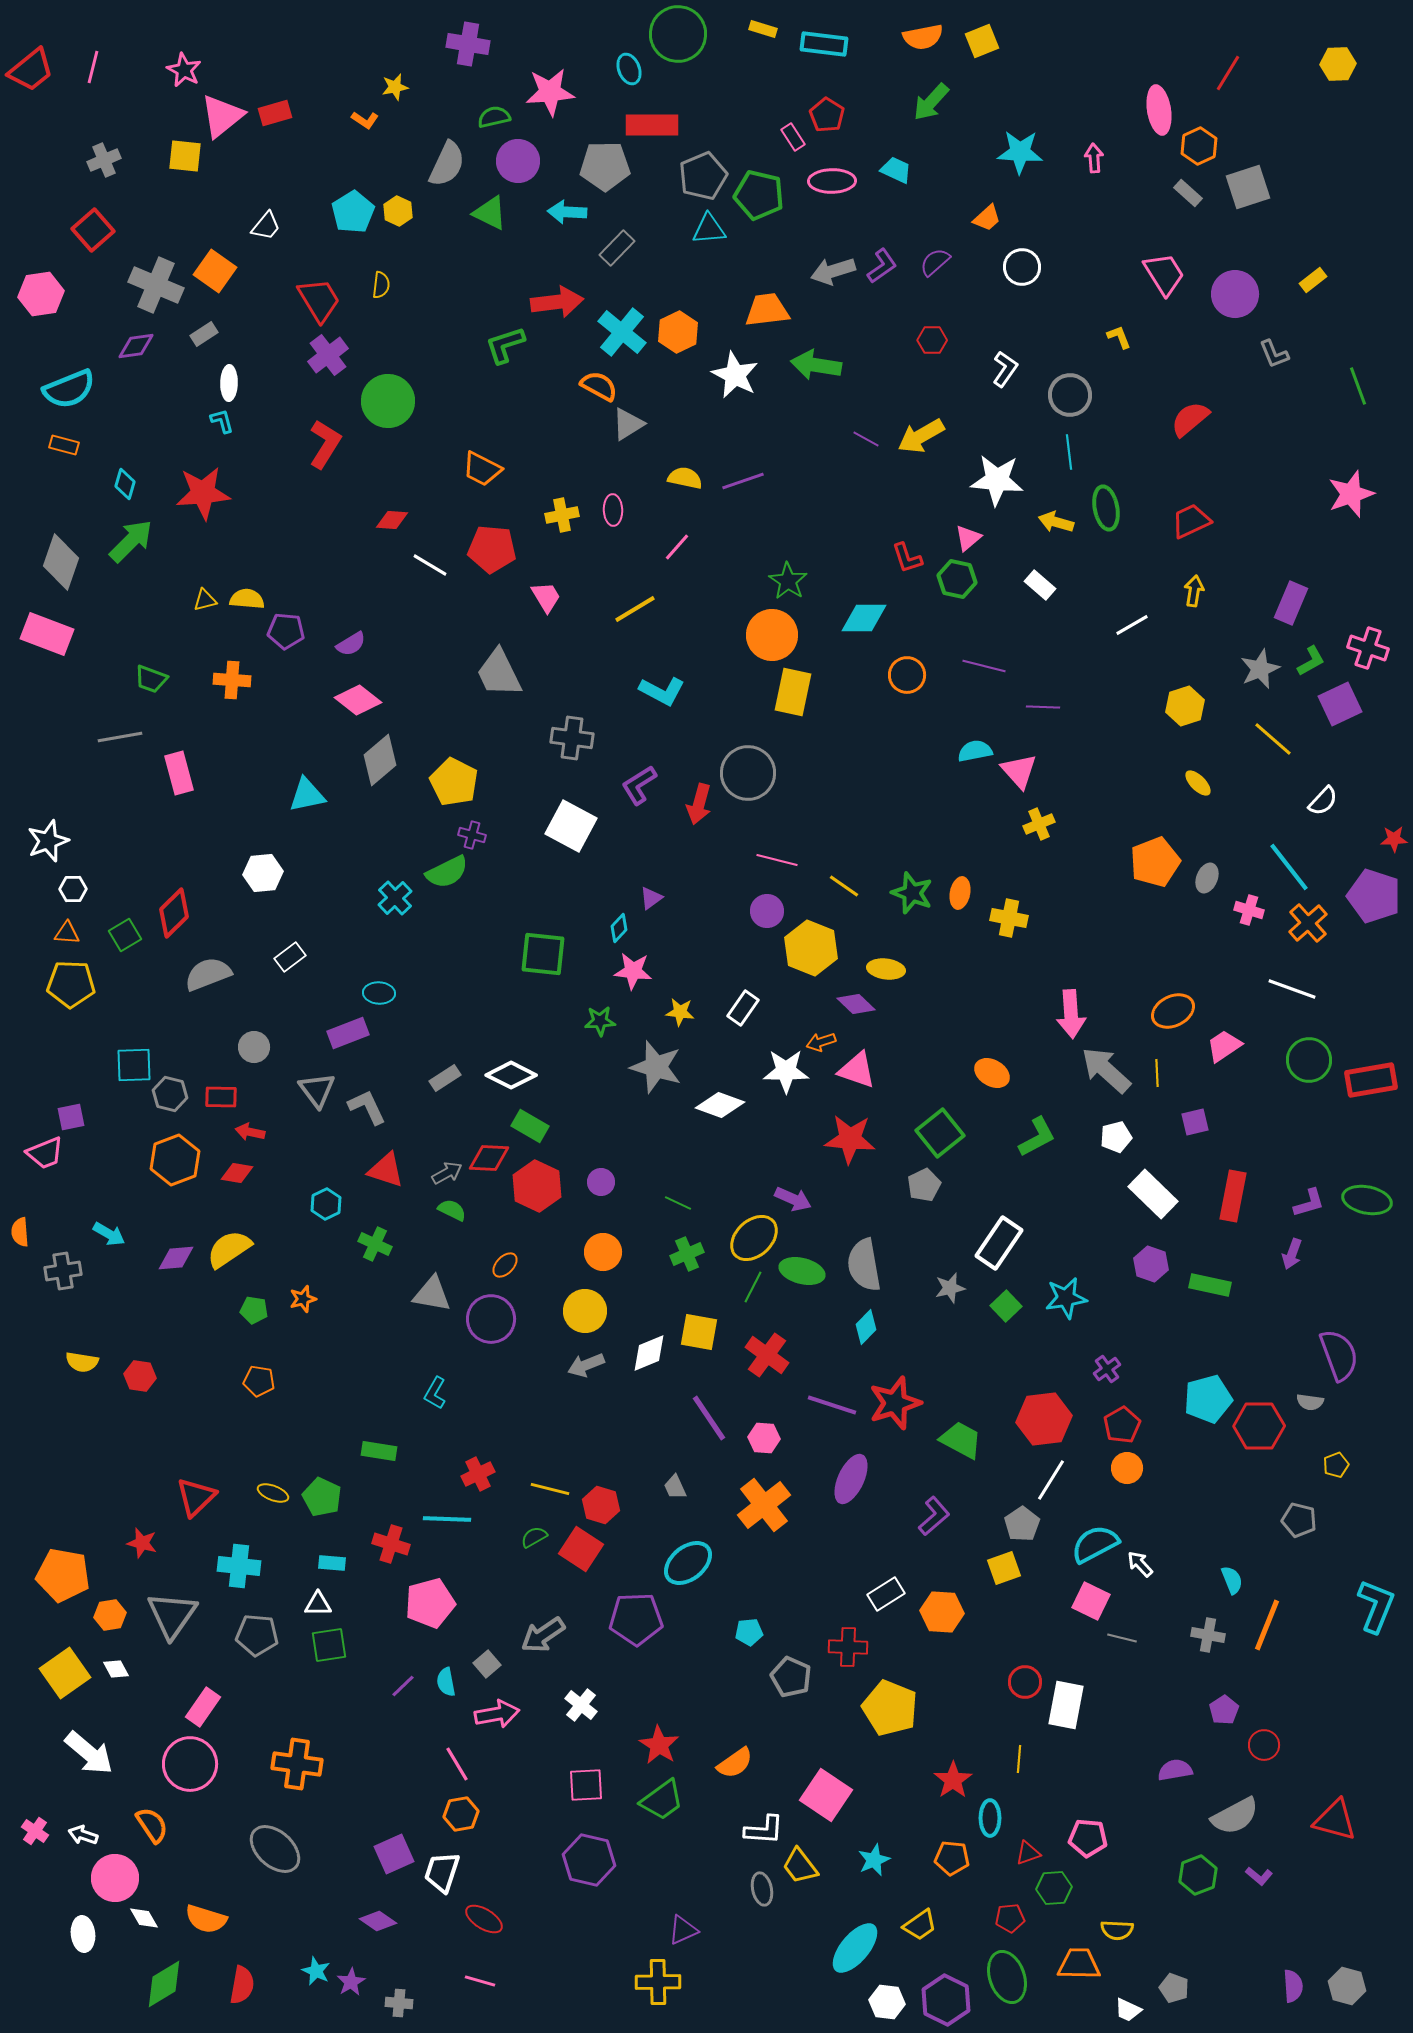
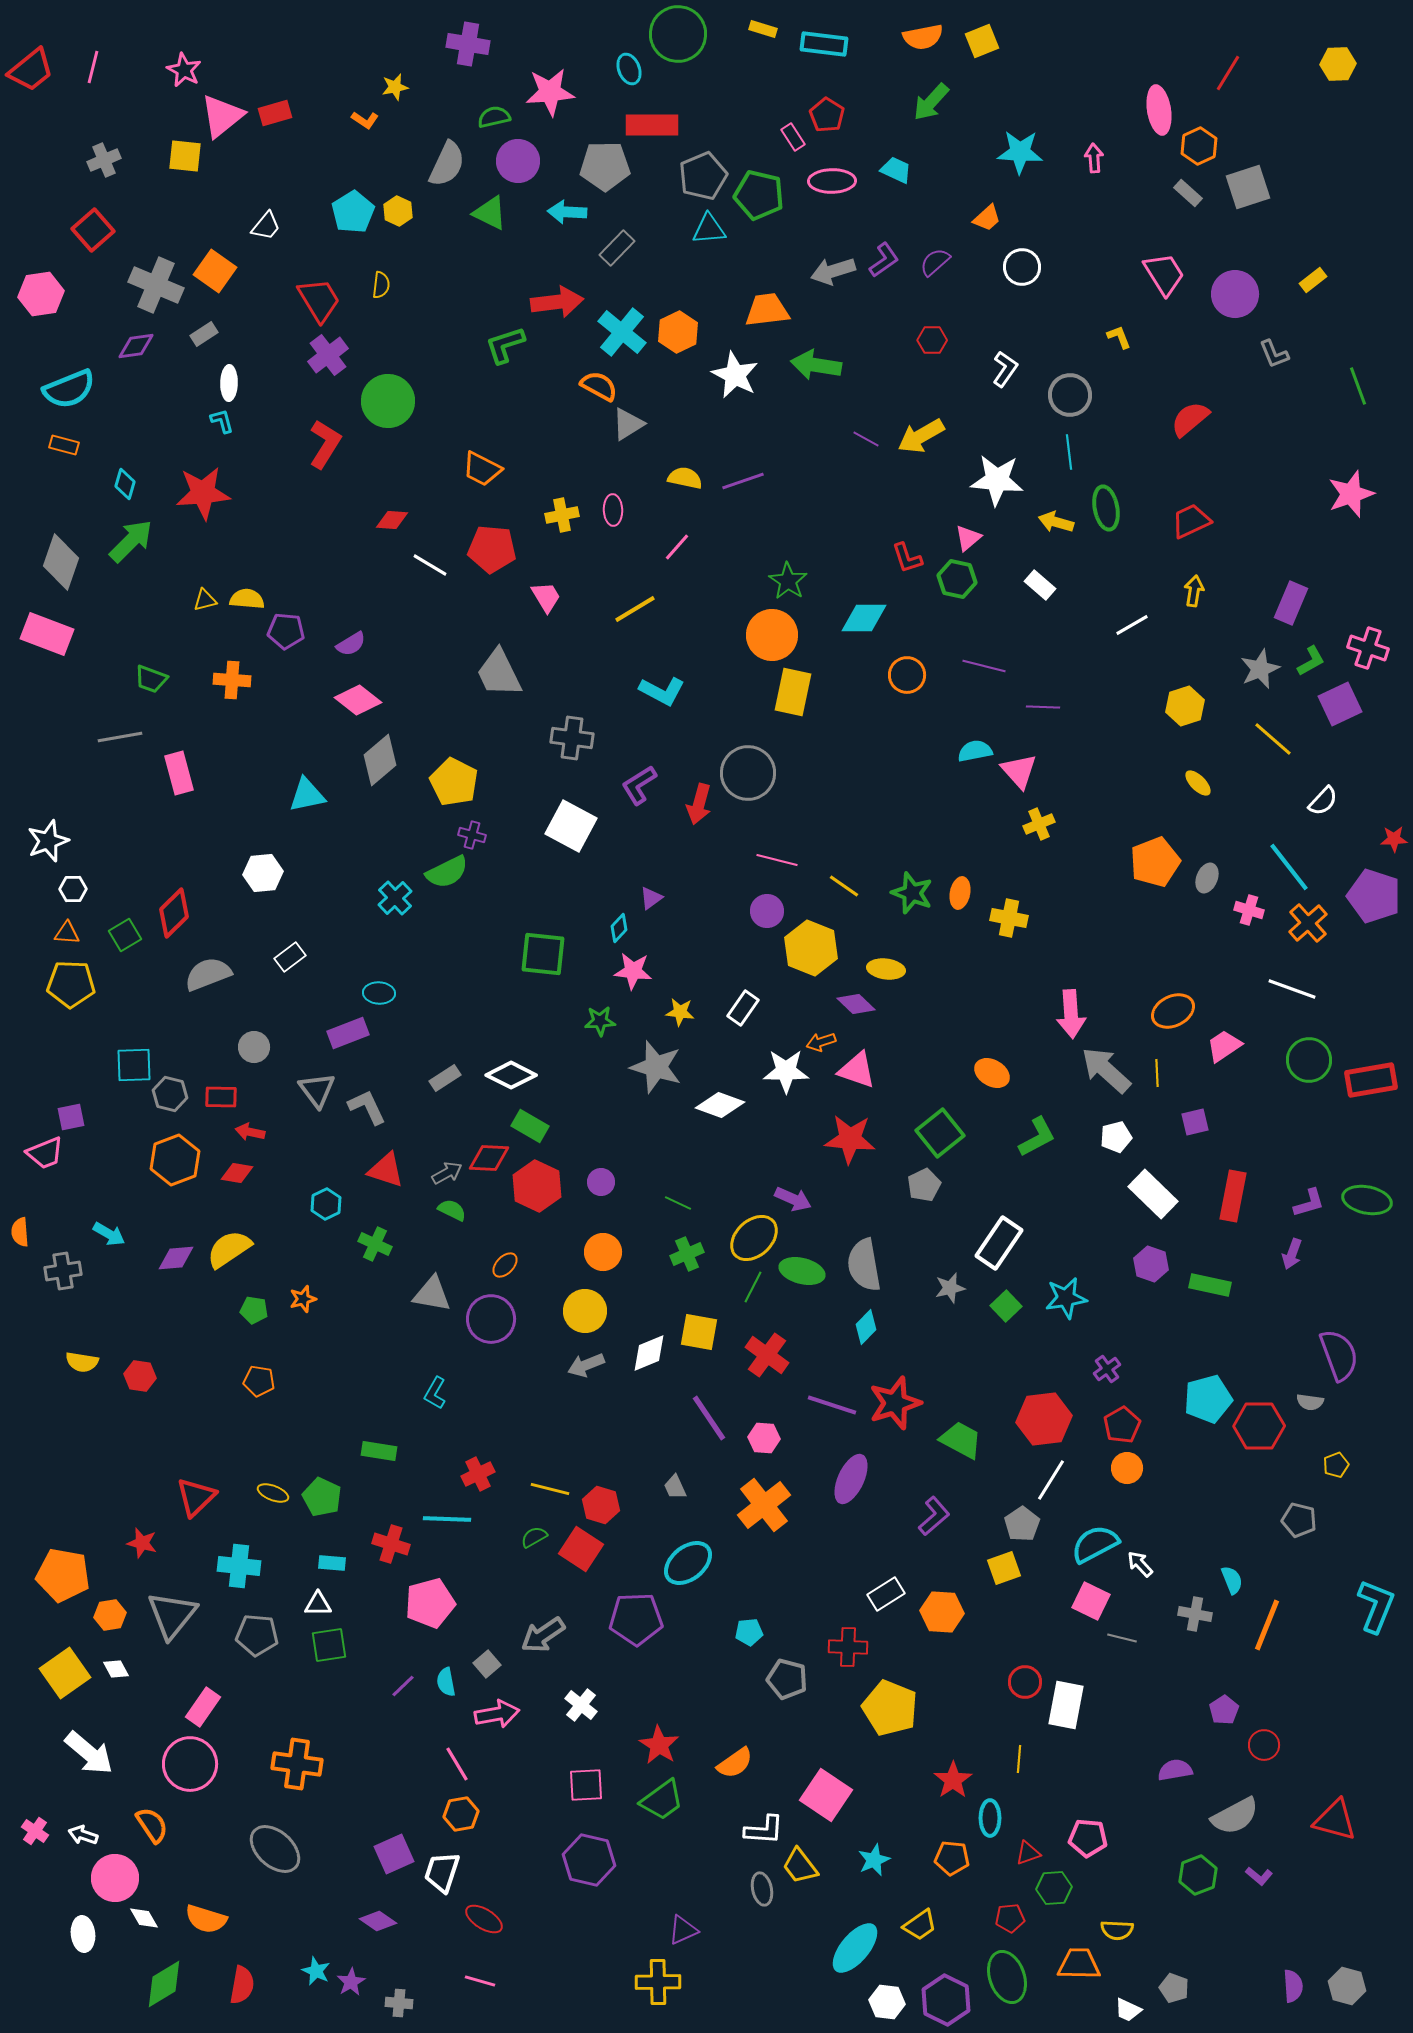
purple L-shape at (882, 266): moved 2 px right, 6 px up
gray triangle at (172, 1615): rotated 4 degrees clockwise
gray cross at (1208, 1635): moved 13 px left, 21 px up
gray pentagon at (791, 1677): moved 4 px left, 2 px down; rotated 9 degrees counterclockwise
